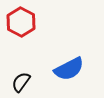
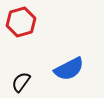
red hexagon: rotated 16 degrees clockwise
